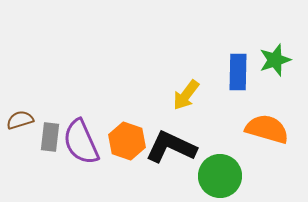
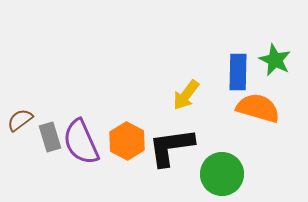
green star: rotated 28 degrees counterclockwise
brown semicircle: rotated 20 degrees counterclockwise
orange semicircle: moved 9 px left, 21 px up
gray rectangle: rotated 24 degrees counterclockwise
orange hexagon: rotated 9 degrees clockwise
black L-shape: rotated 33 degrees counterclockwise
green circle: moved 2 px right, 2 px up
